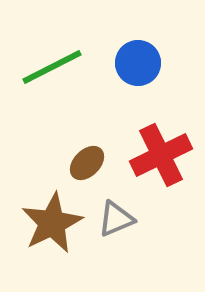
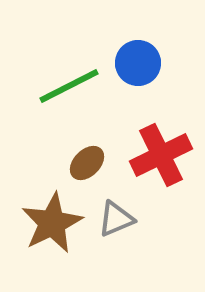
green line: moved 17 px right, 19 px down
